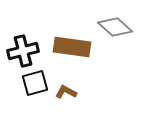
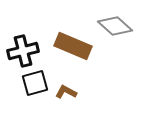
gray diamond: moved 1 px up
brown rectangle: moved 1 px right, 1 px up; rotated 15 degrees clockwise
